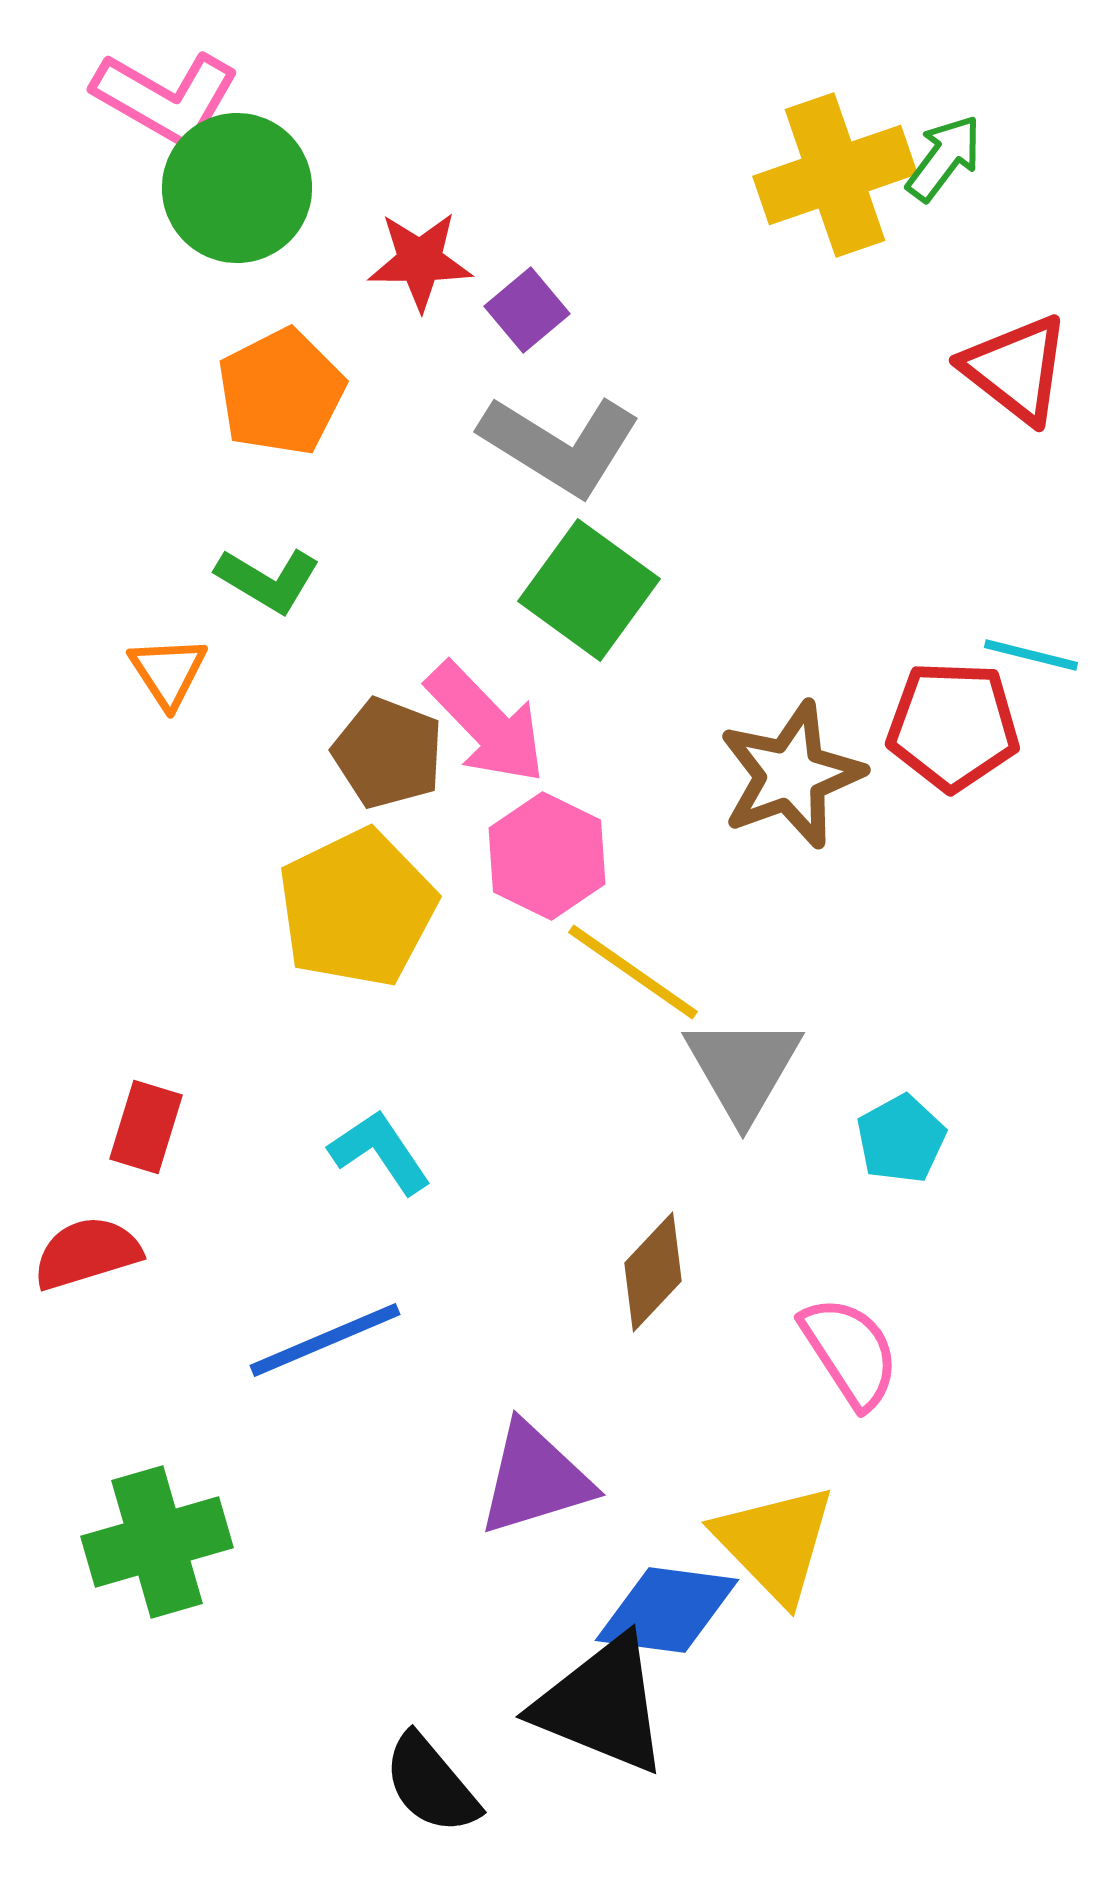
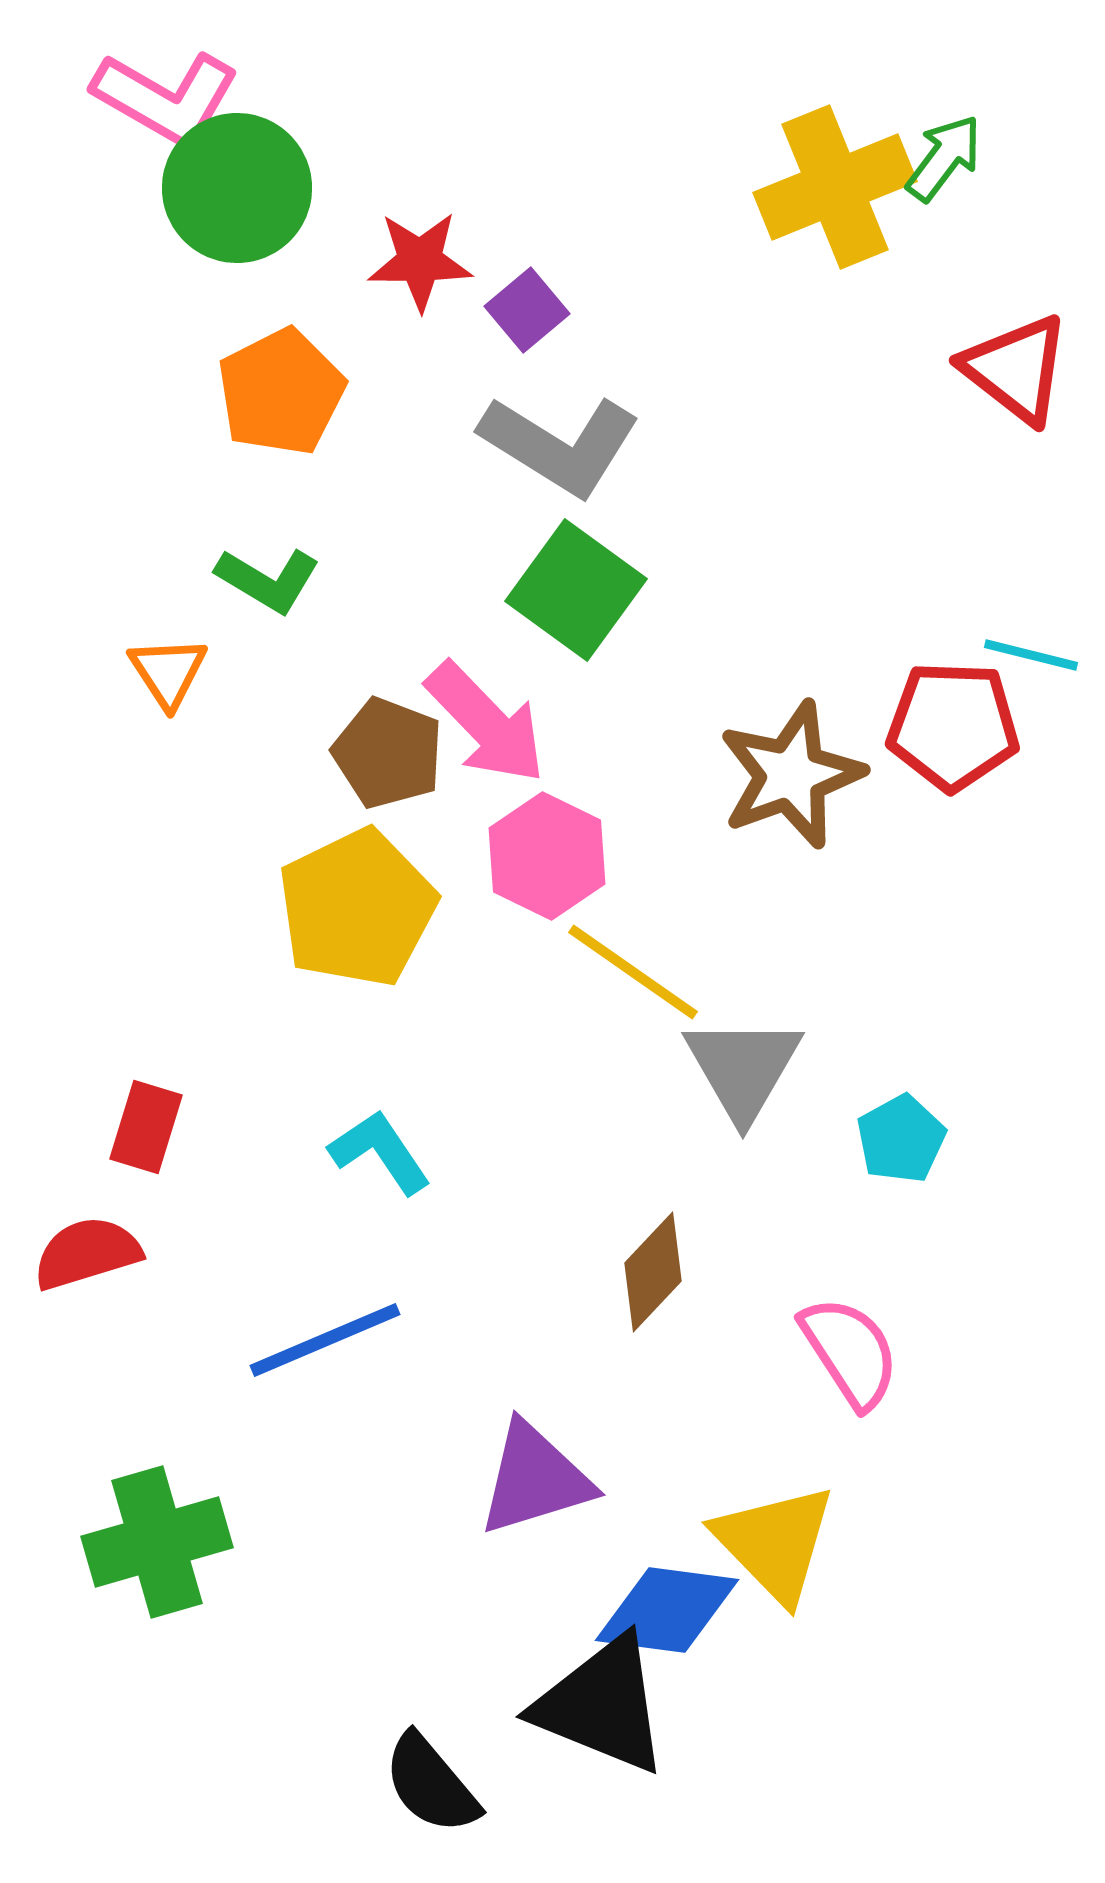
yellow cross: moved 12 px down; rotated 3 degrees counterclockwise
green square: moved 13 px left
